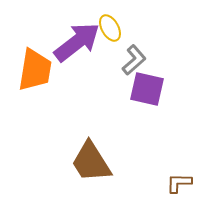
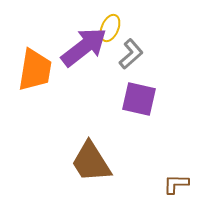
yellow ellipse: rotated 52 degrees clockwise
purple arrow: moved 7 px right, 5 px down
gray L-shape: moved 3 px left, 6 px up
purple square: moved 8 px left, 10 px down
brown L-shape: moved 3 px left, 1 px down
